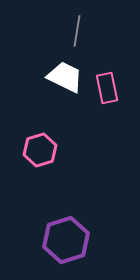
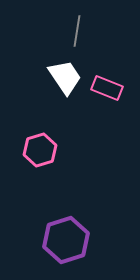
white trapezoid: rotated 30 degrees clockwise
pink rectangle: rotated 56 degrees counterclockwise
